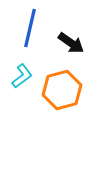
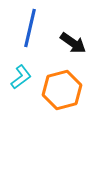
black arrow: moved 2 px right
cyan L-shape: moved 1 px left, 1 px down
